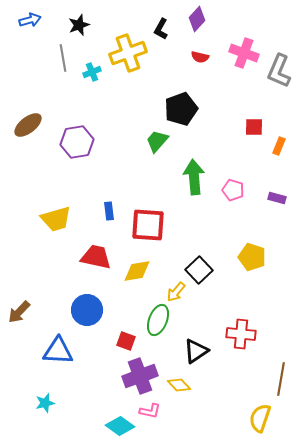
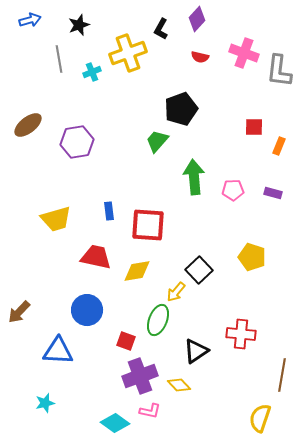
gray line at (63, 58): moved 4 px left, 1 px down
gray L-shape at (279, 71): rotated 16 degrees counterclockwise
pink pentagon at (233, 190): rotated 20 degrees counterclockwise
purple rectangle at (277, 198): moved 4 px left, 5 px up
brown line at (281, 379): moved 1 px right, 4 px up
cyan diamond at (120, 426): moved 5 px left, 3 px up
